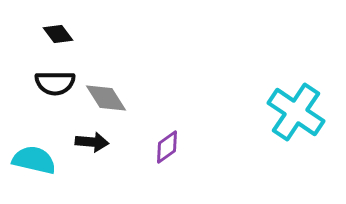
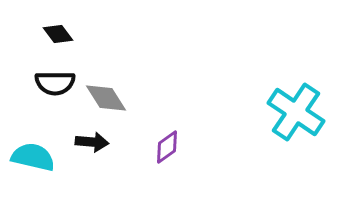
cyan semicircle: moved 1 px left, 3 px up
